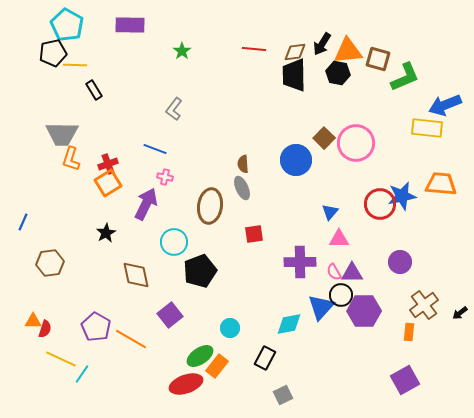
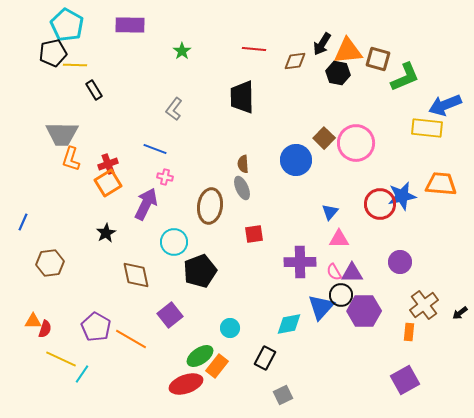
brown diamond at (295, 52): moved 9 px down
black trapezoid at (294, 75): moved 52 px left, 22 px down
